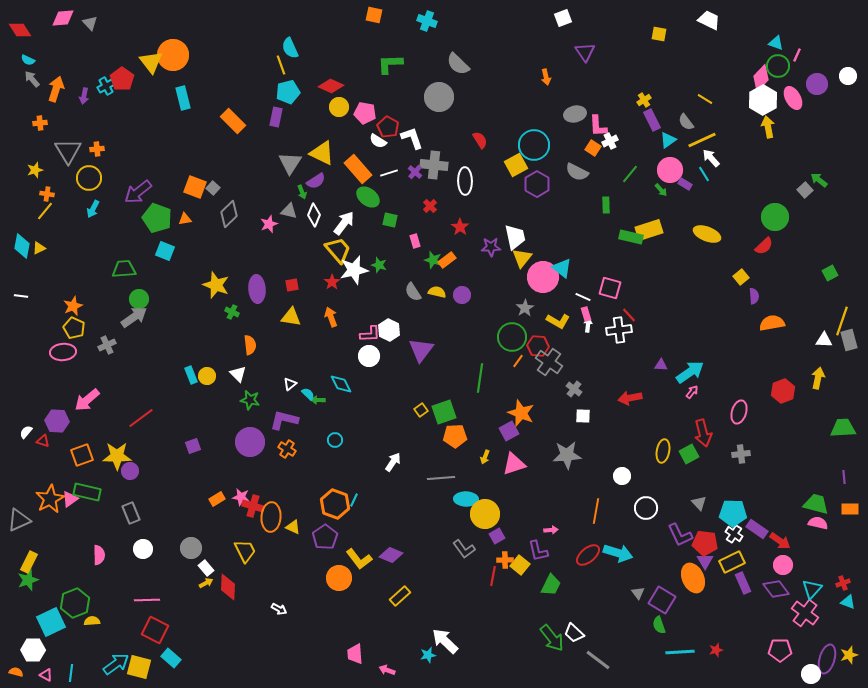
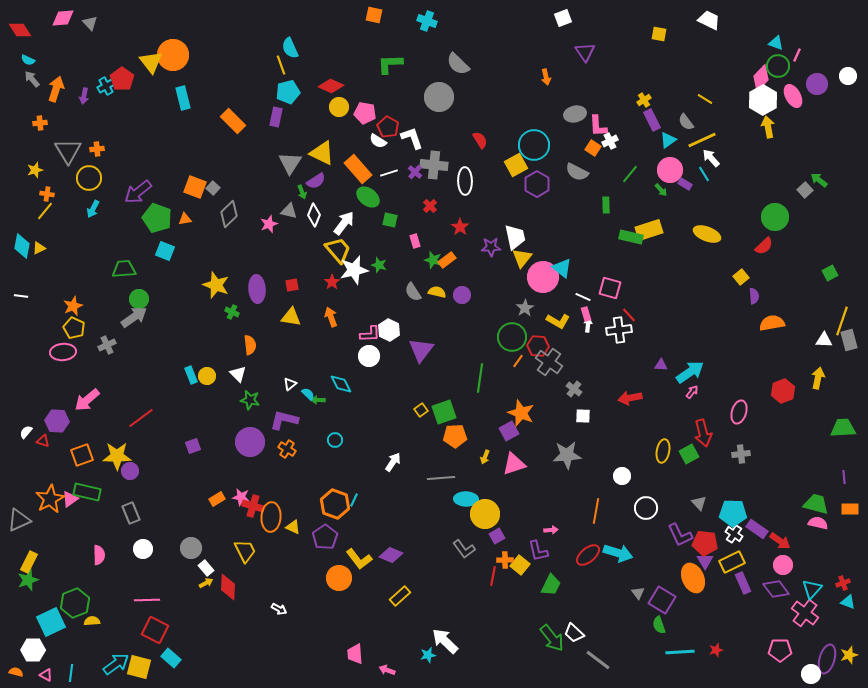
pink ellipse at (793, 98): moved 2 px up
